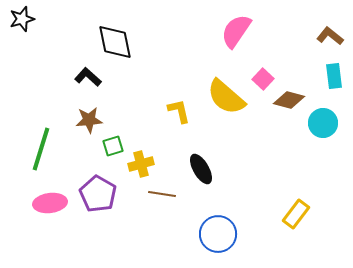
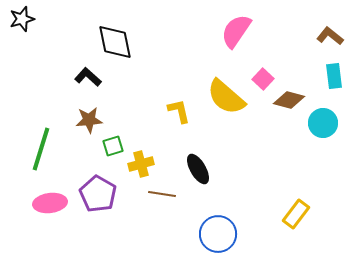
black ellipse: moved 3 px left
